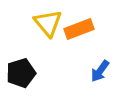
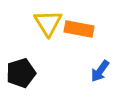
yellow triangle: rotated 8 degrees clockwise
orange rectangle: rotated 32 degrees clockwise
